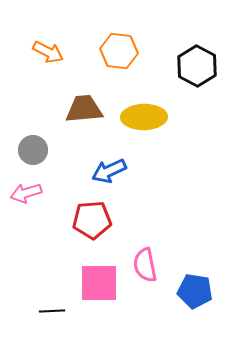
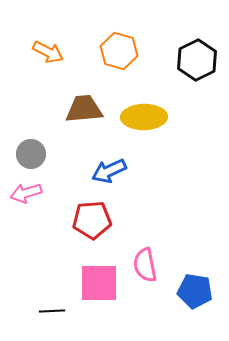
orange hexagon: rotated 9 degrees clockwise
black hexagon: moved 6 px up; rotated 6 degrees clockwise
gray circle: moved 2 px left, 4 px down
